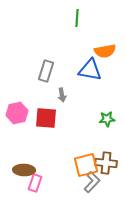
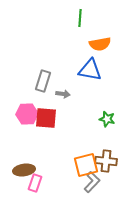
green line: moved 3 px right
orange semicircle: moved 5 px left, 7 px up
gray rectangle: moved 3 px left, 10 px down
gray arrow: moved 1 px right, 1 px up; rotated 72 degrees counterclockwise
pink hexagon: moved 10 px right, 1 px down; rotated 10 degrees clockwise
green star: rotated 21 degrees clockwise
brown cross: moved 2 px up
brown ellipse: rotated 10 degrees counterclockwise
